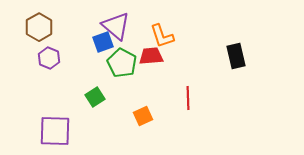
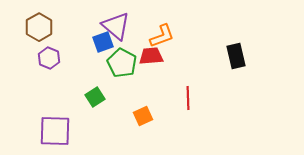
orange L-shape: rotated 92 degrees counterclockwise
